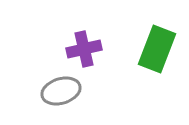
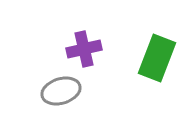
green rectangle: moved 9 px down
